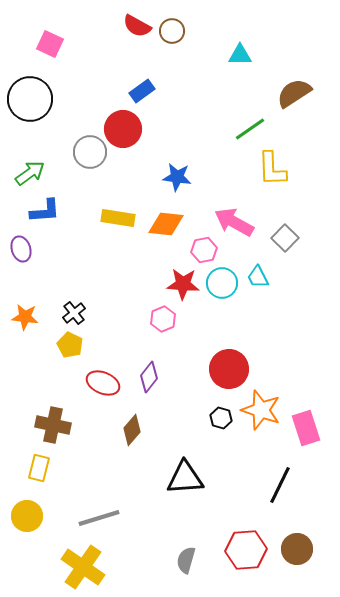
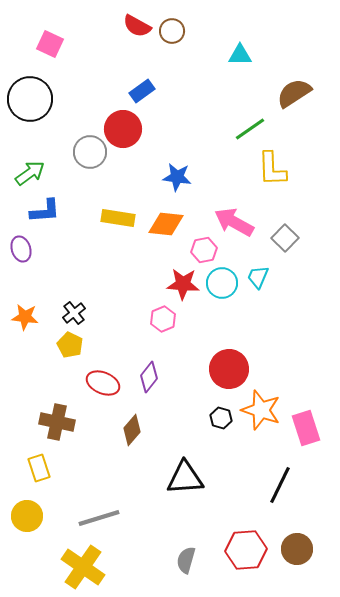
cyan trapezoid at (258, 277): rotated 50 degrees clockwise
brown cross at (53, 425): moved 4 px right, 3 px up
yellow rectangle at (39, 468): rotated 32 degrees counterclockwise
